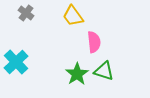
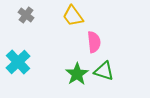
gray cross: moved 2 px down
cyan cross: moved 2 px right
